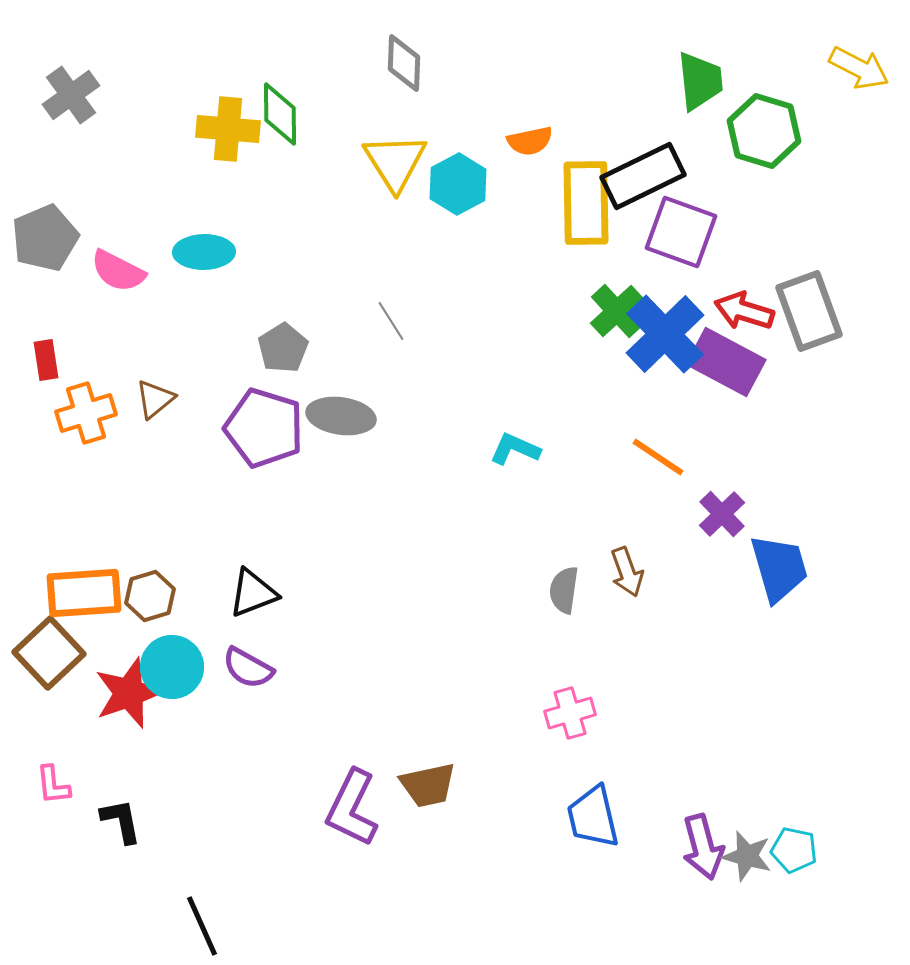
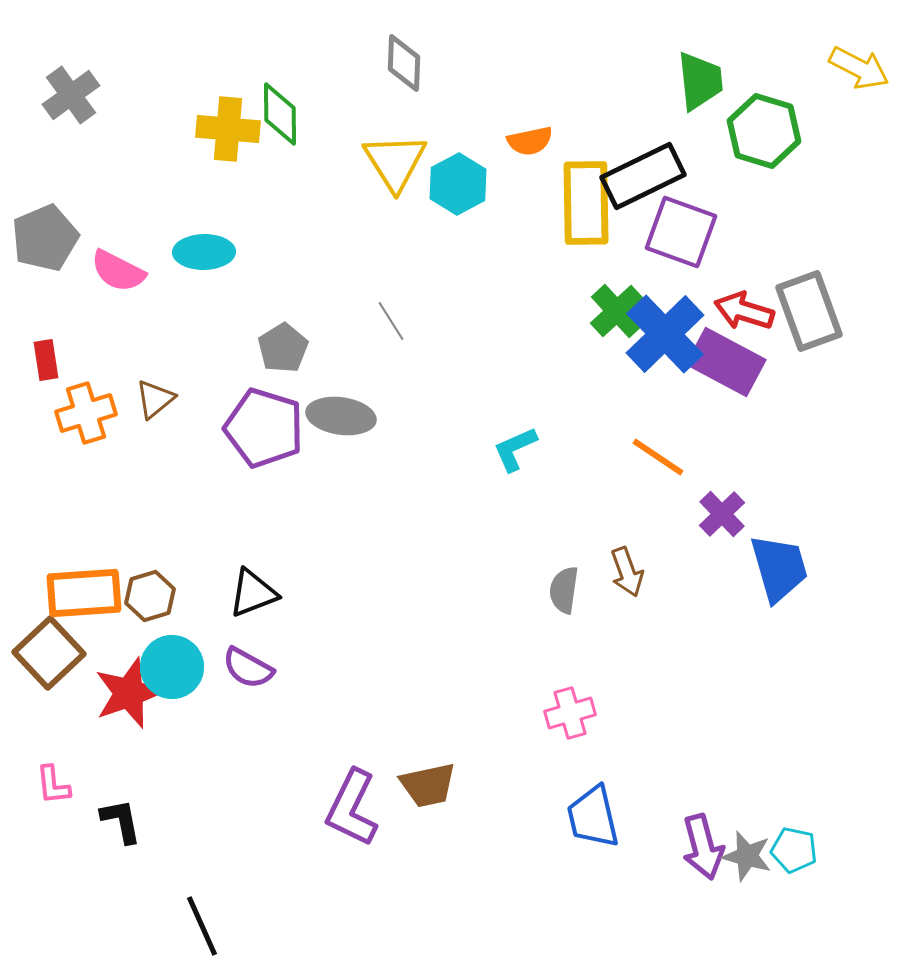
cyan L-shape at (515, 449): rotated 48 degrees counterclockwise
